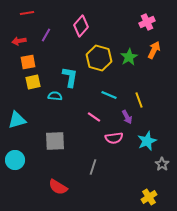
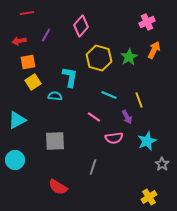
yellow square: rotated 21 degrees counterclockwise
cyan triangle: rotated 12 degrees counterclockwise
